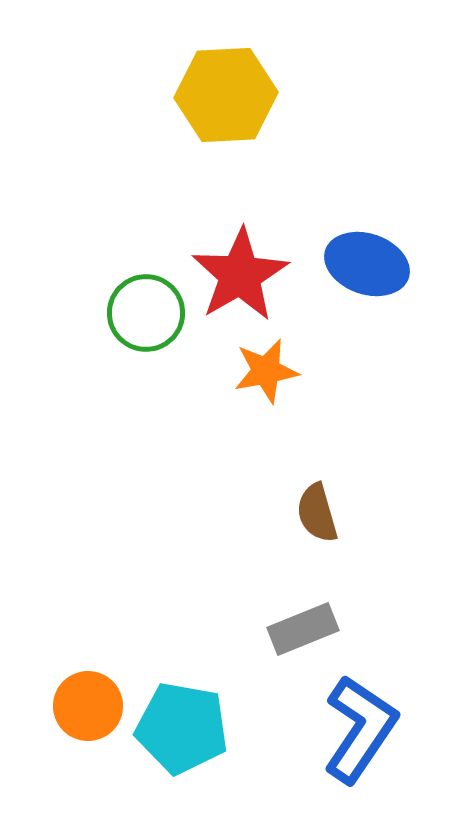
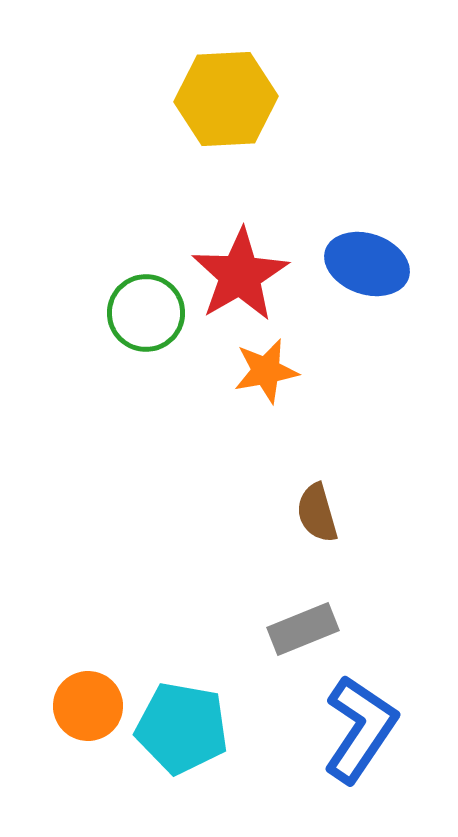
yellow hexagon: moved 4 px down
